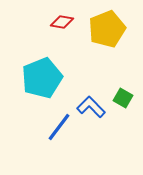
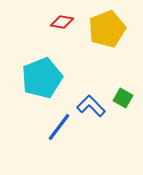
blue L-shape: moved 1 px up
